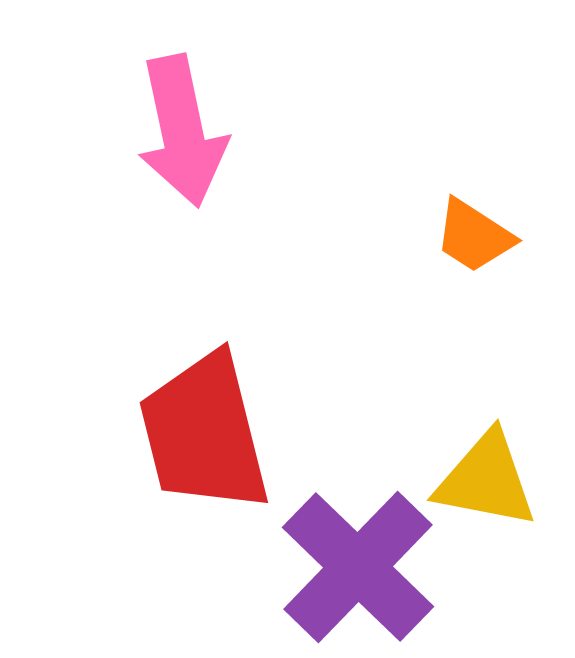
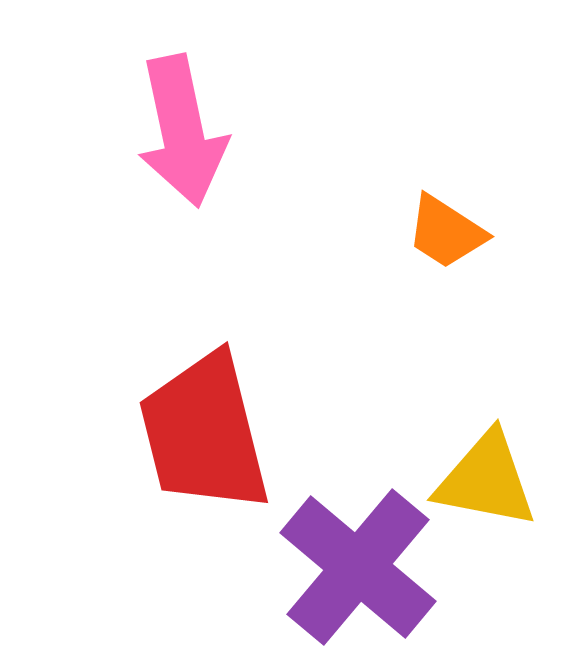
orange trapezoid: moved 28 px left, 4 px up
purple cross: rotated 4 degrees counterclockwise
